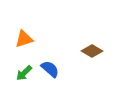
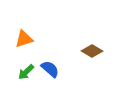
green arrow: moved 2 px right, 1 px up
